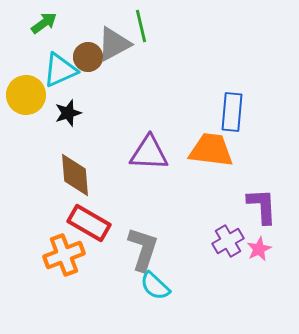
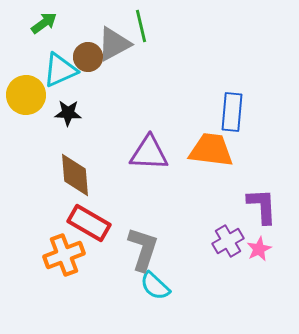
black star: rotated 20 degrees clockwise
